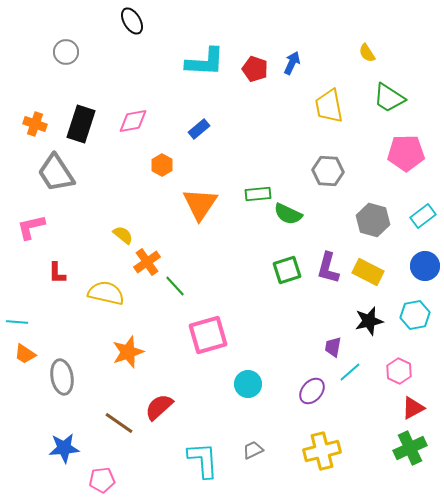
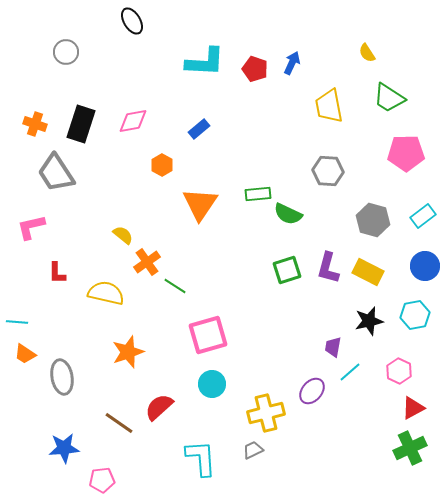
green line at (175, 286): rotated 15 degrees counterclockwise
cyan circle at (248, 384): moved 36 px left
yellow cross at (322, 451): moved 56 px left, 38 px up
cyan L-shape at (203, 460): moved 2 px left, 2 px up
